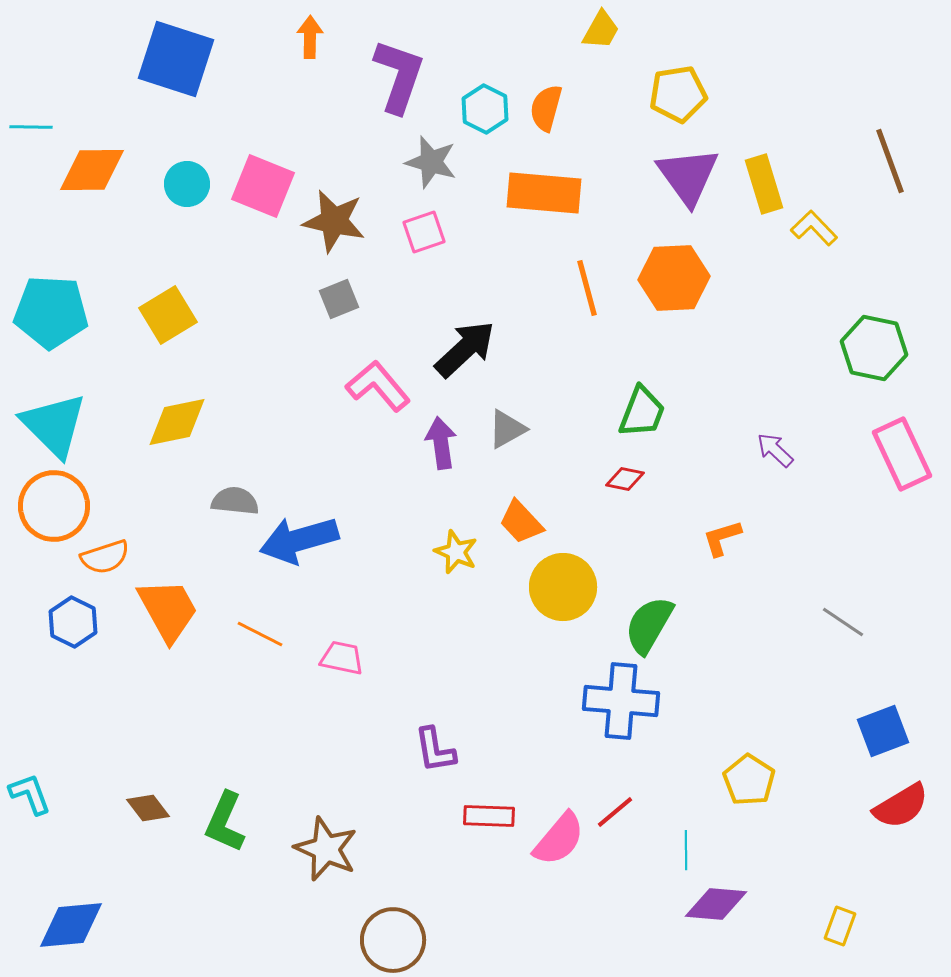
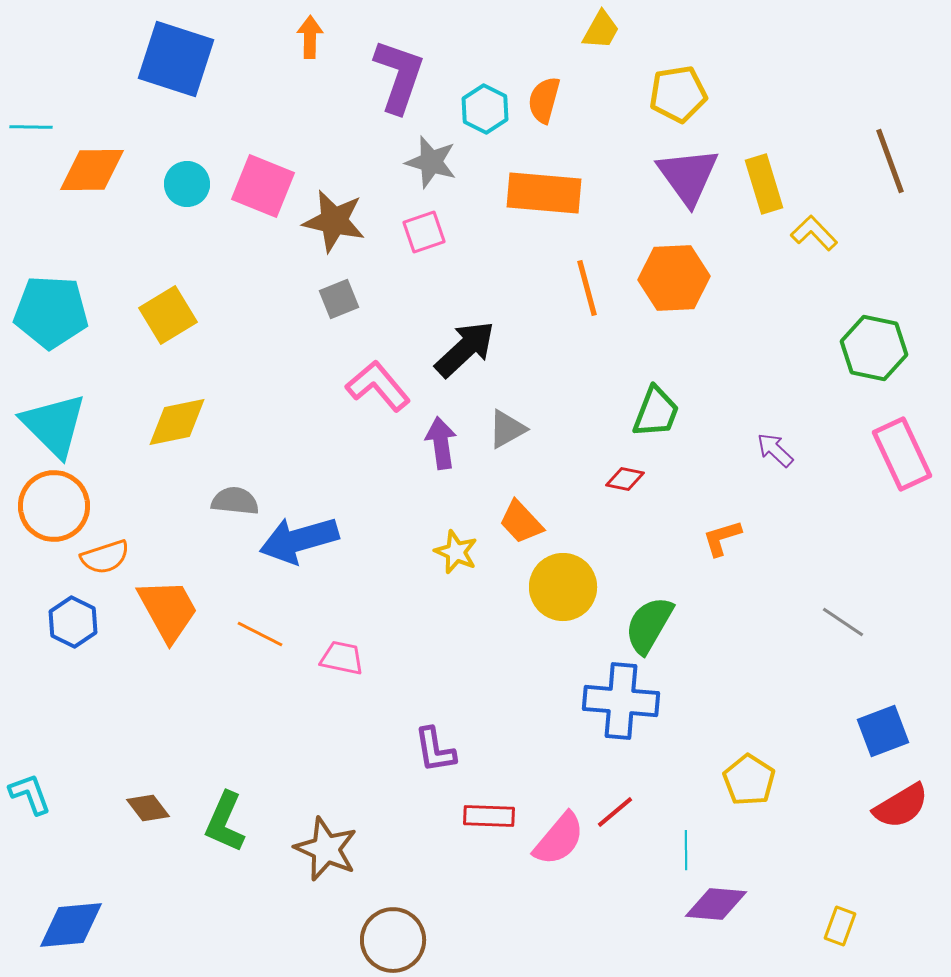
orange semicircle at (546, 108): moved 2 px left, 8 px up
yellow L-shape at (814, 228): moved 5 px down
green trapezoid at (642, 412): moved 14 px right
